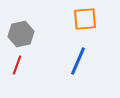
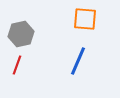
orange square: rotated 10 degrees clockwise
